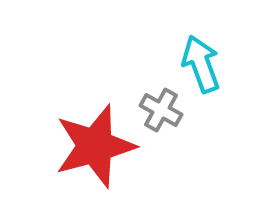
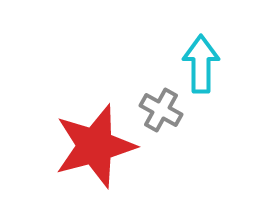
cyan arrow: rotated 20 degrees clockwise
